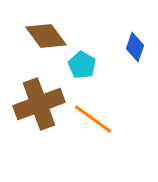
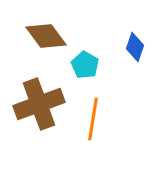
cyan pentagon: moved 3 px right
orange line: rotated 63 degrees clockwise
